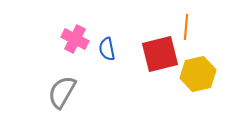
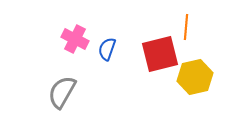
blue semicircle: rotated 30 degrees clockwise
yellow hexagon: moved 3 px left, 3 px down
